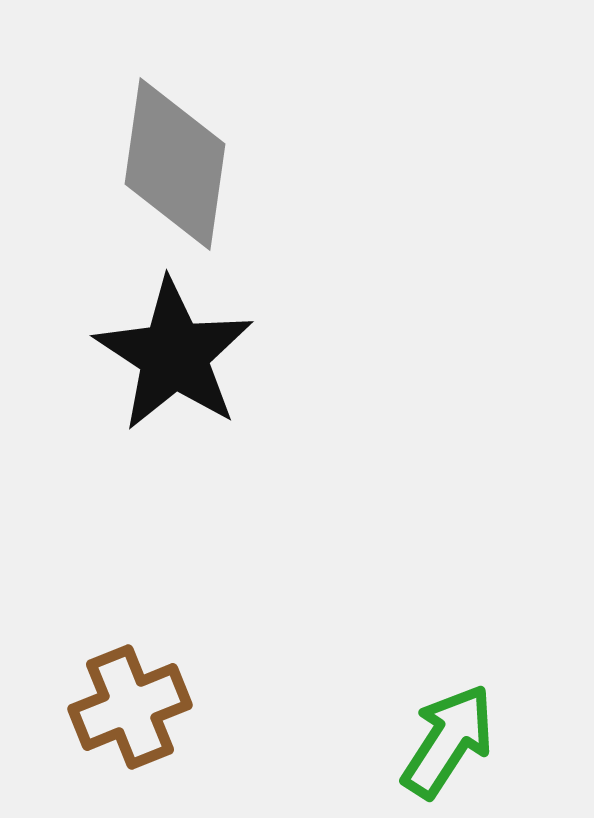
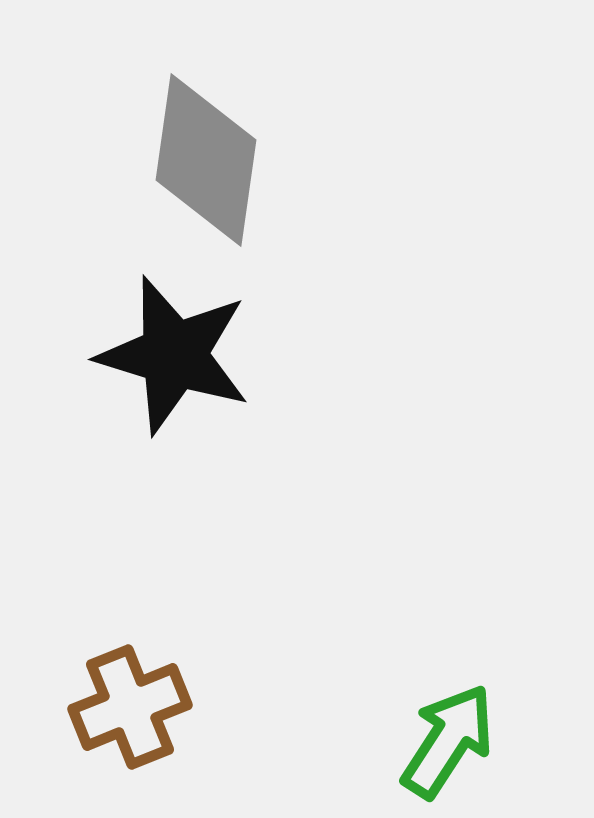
gray diamond: moved 31 px right, 4 px up
black star: rotated 16 degrees counterclockwise
